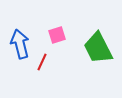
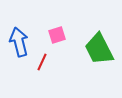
blue arrow: moved 1 px left, 2 px up
green trapezoid: moved 1 px right, 1 px down
